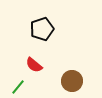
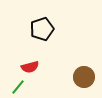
red semicircle: moved 4 px left, 2 px down; rotated 54 degrees counterclockwise
brown circle: moved 12 px right, 4 px up
